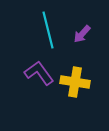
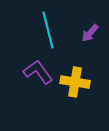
purple arrow: moved 8 px right, 1 px up
purple L-shape: moved 1 px left, 1 px up
